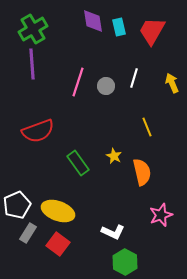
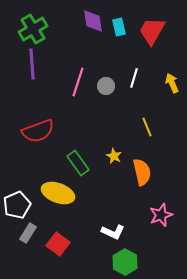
yellow ellipse: moved 18 px up
